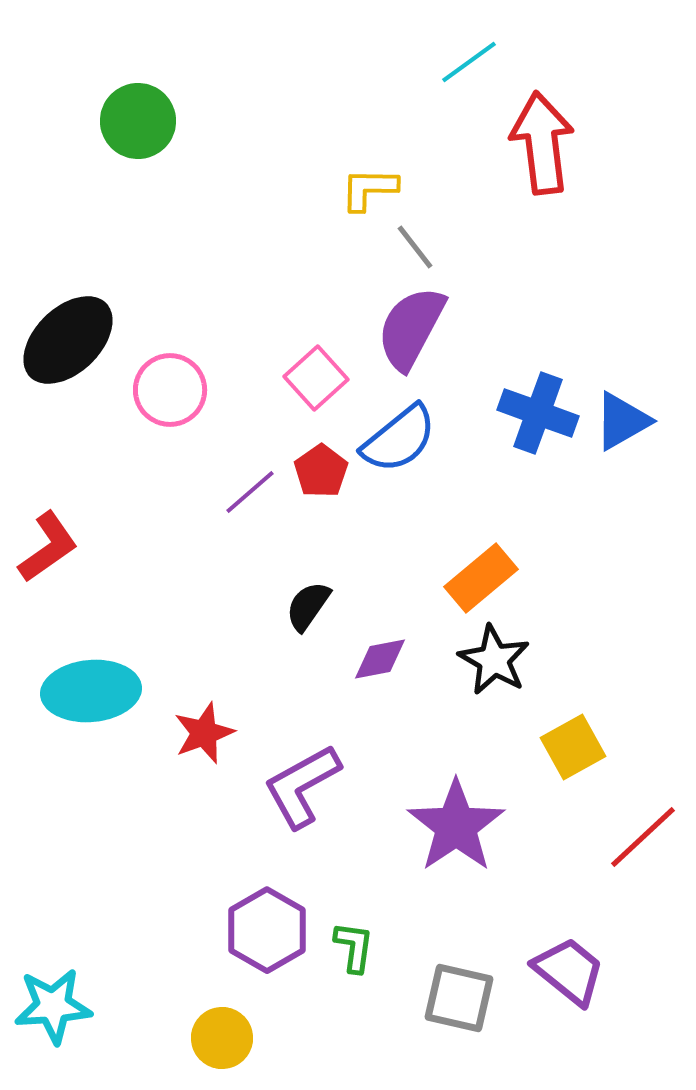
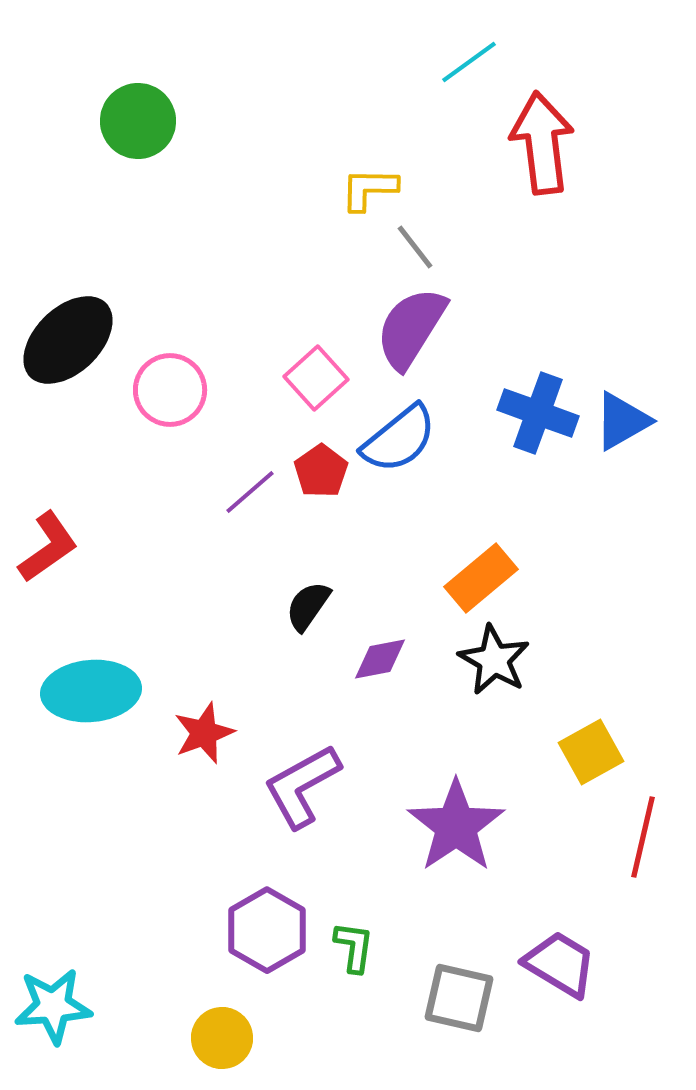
purple semicircle: rotated 4 degrees clockwise
yellow square: moved 18 px right, 5 px down
red line: rotated 34 degrees counterclockwise
purple trapezoid: moved 9 px left, 7 px up; rotated 8 degrees counterclockwise
